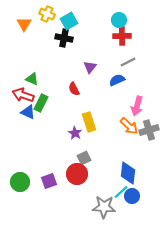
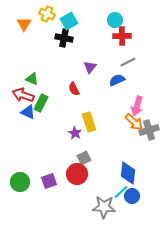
cyan circle: moved 4 px left
orange arrow: moved 5 px right, 4 px up
